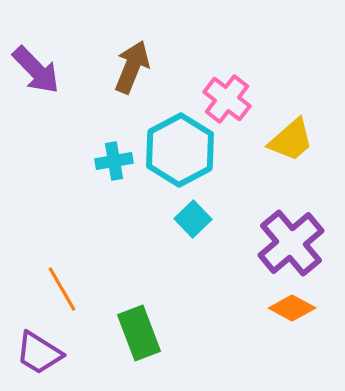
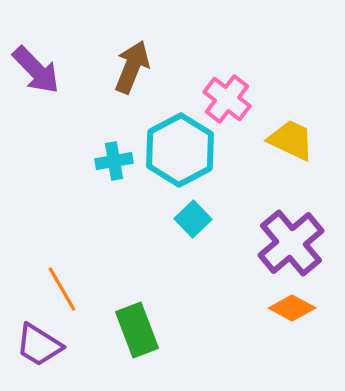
yellow trapezoid: rotated 114 degrees counterclockwise
green rectangle: moved 2 px left, 3 px up
purple trapezoid: moved 8 px up
